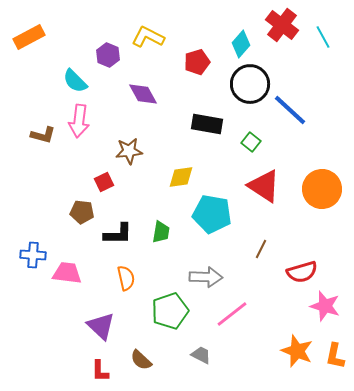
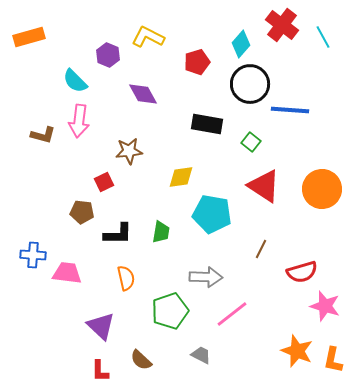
orange rectangle: rotated 12 degrees clockwise
blue line: rotated 39 degrees counterclockwise
orange L-shape: moved 2 px left, 4 px down
